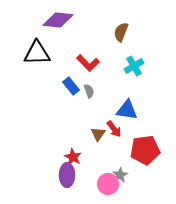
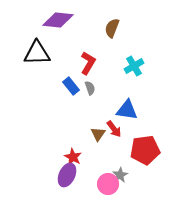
brown semicircle: moved 9 px left, 4 px up
red L-shape: rotated 105 degrees counterclockwise
gray semicircle: moved 1 px right, 3 px up
purple ellipse: rotated 25 degrees clockwise
